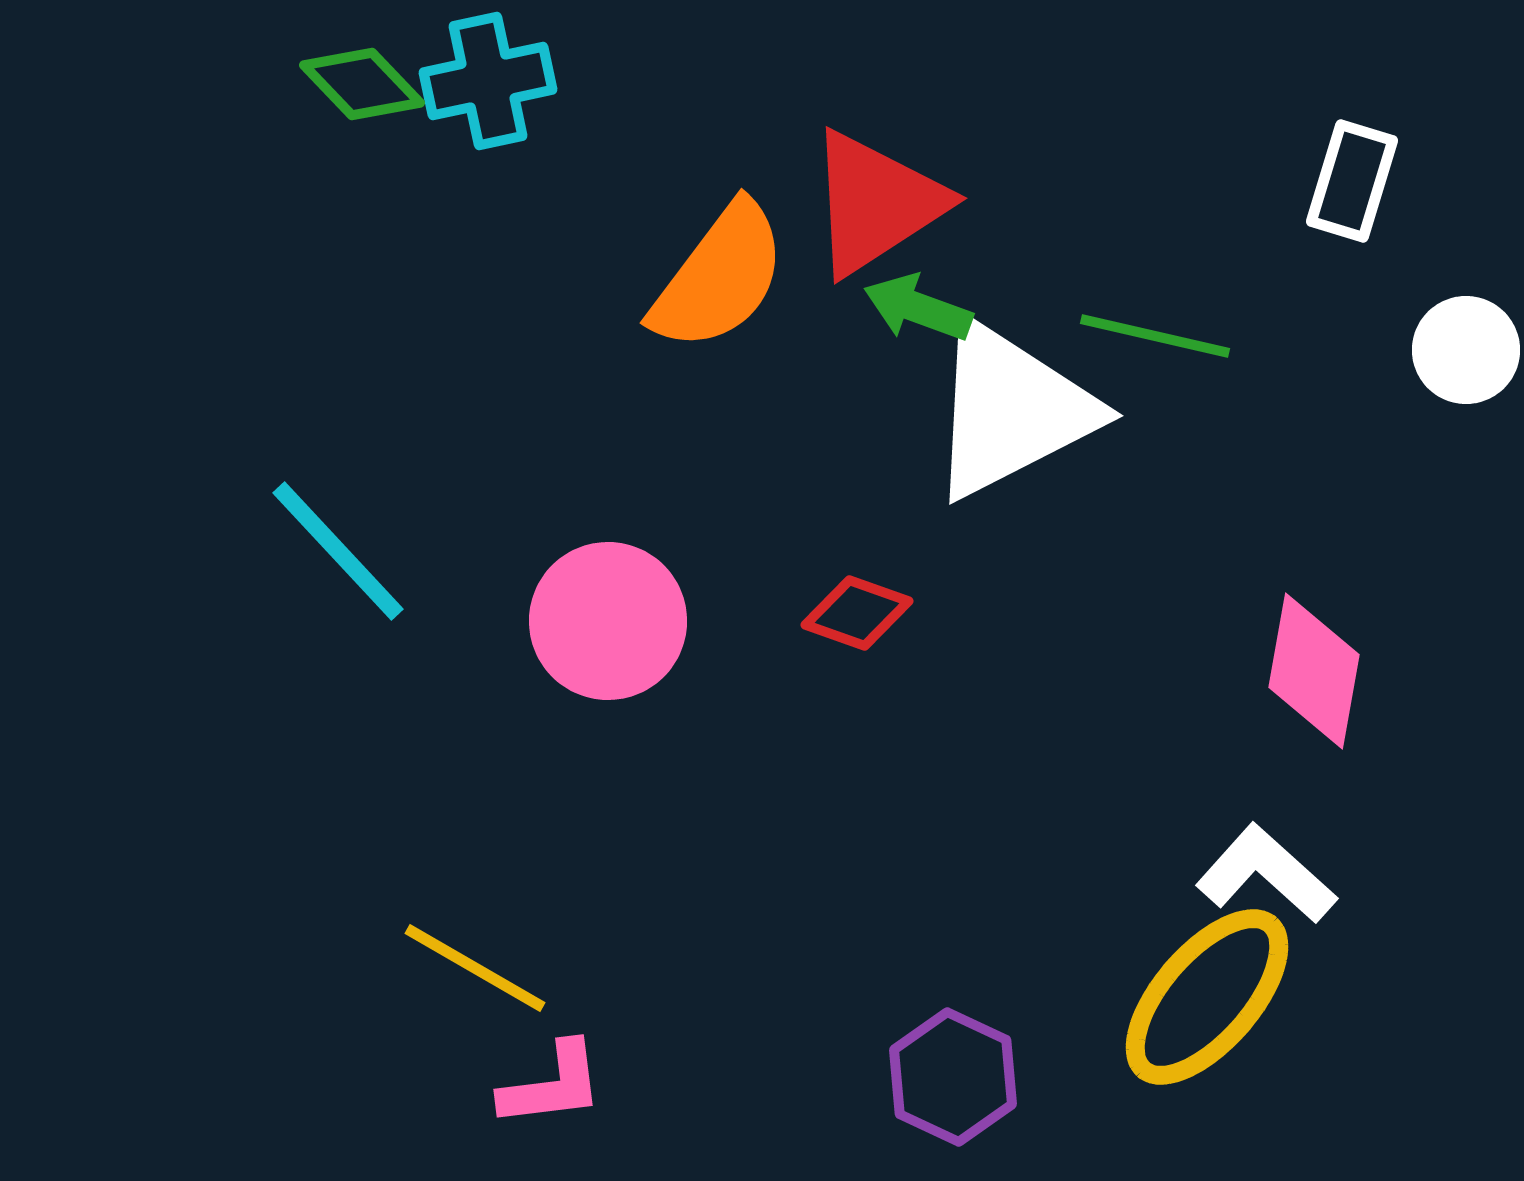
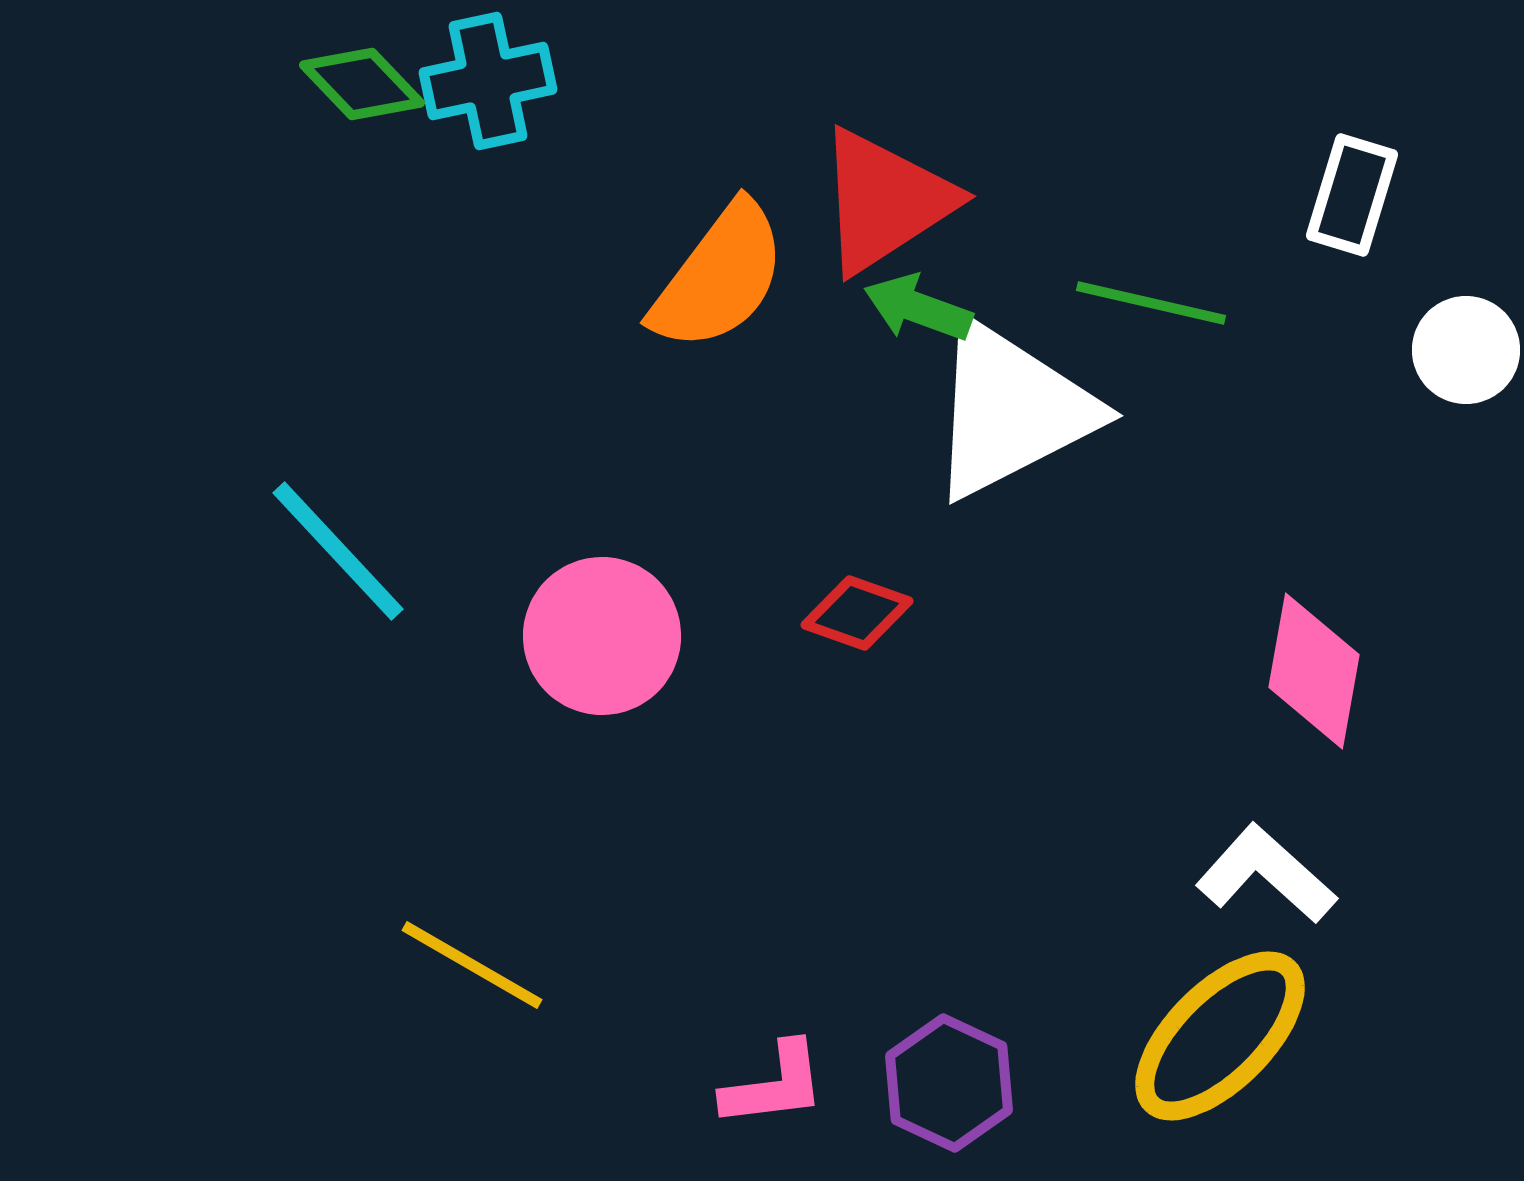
white rectangle: moved 14 px down
red triangle: moved 9 px right, 2 px up
green line: moved 4 px left, 33 px up
pink circle: moved 6 px left, 15 px down
yellow line: moved 3 px left, 3 px up
yellow ellipse: moved 13 px right, 39 px down; rotated 4 degrees clockwise
purple hexagon: moved 4 px left, 6 px down
pink L-shape: moved 222 px right
